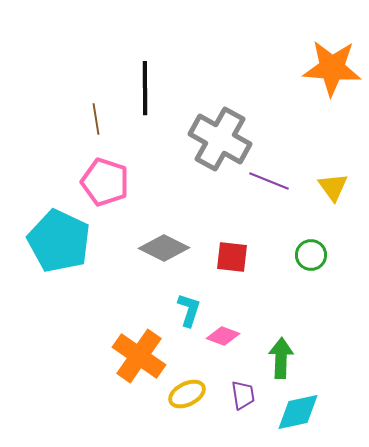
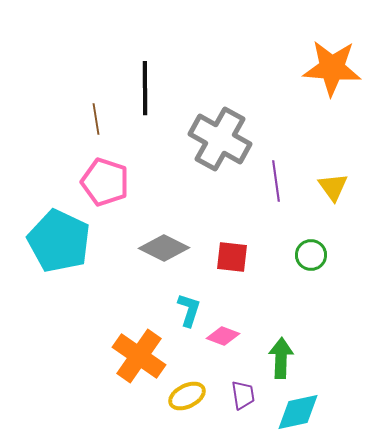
purple line: moved 7 px right; rotated 60 degrees clockwise
yellow ellipse: moved 2 px down
